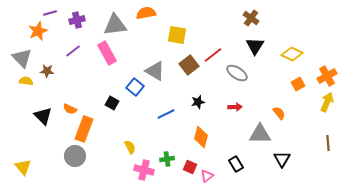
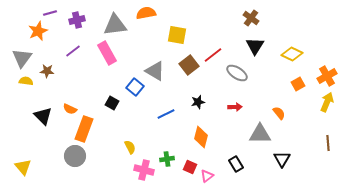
gray triangle at (22, 58): rotated 20 degrees clockwise
